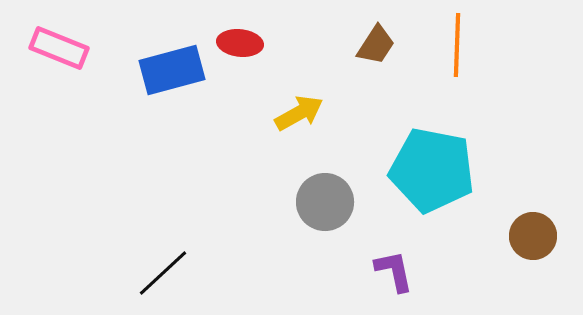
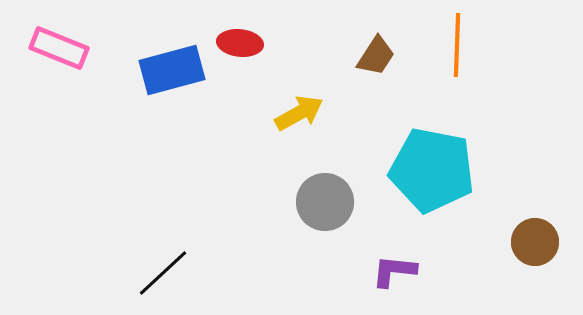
brown trapezoid: moved 11 px down
brown circle: moved 2 px right, 6 px down
purple L-shape: rotated 72 degrees counterclockwise
